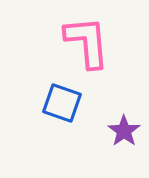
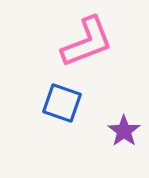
pink L-shape: rotated 74 degrees clockwise
